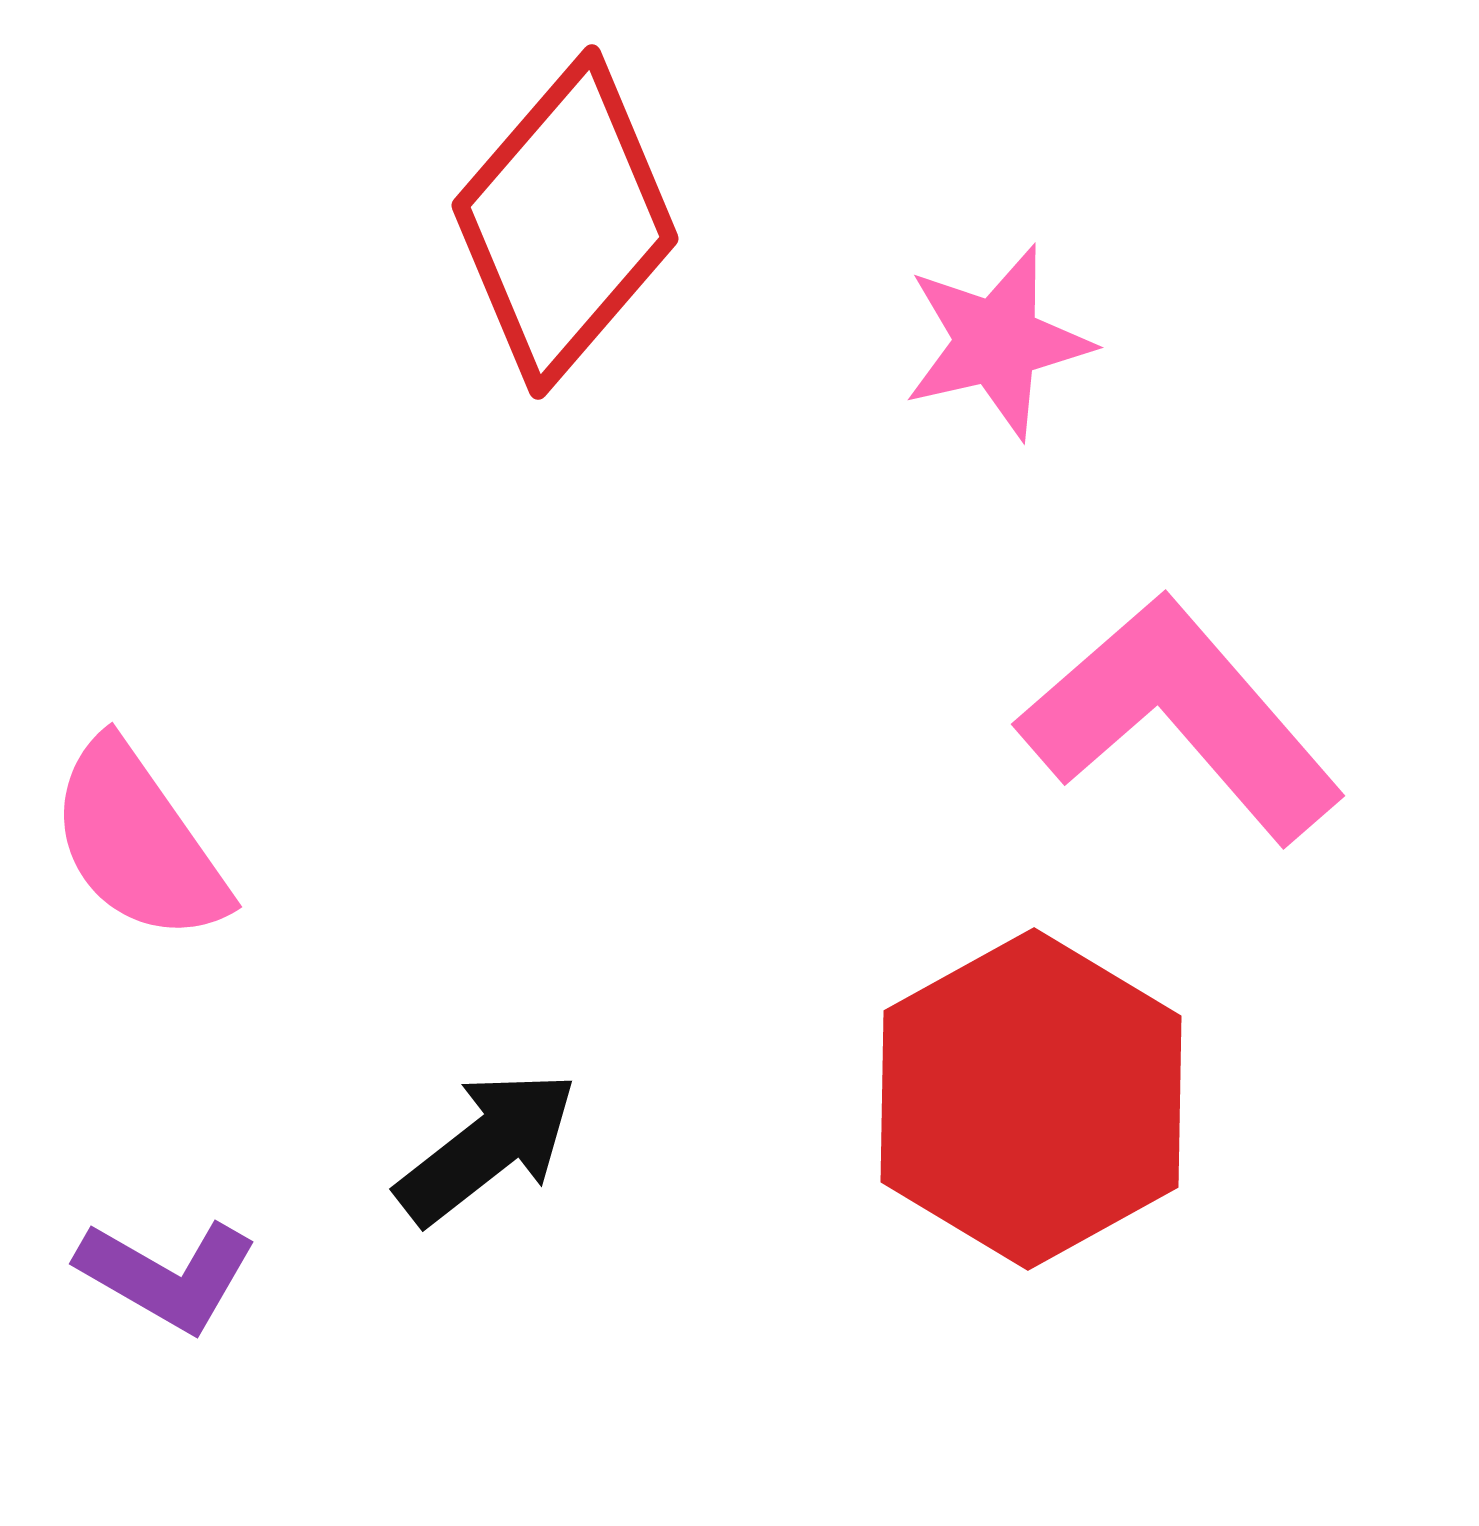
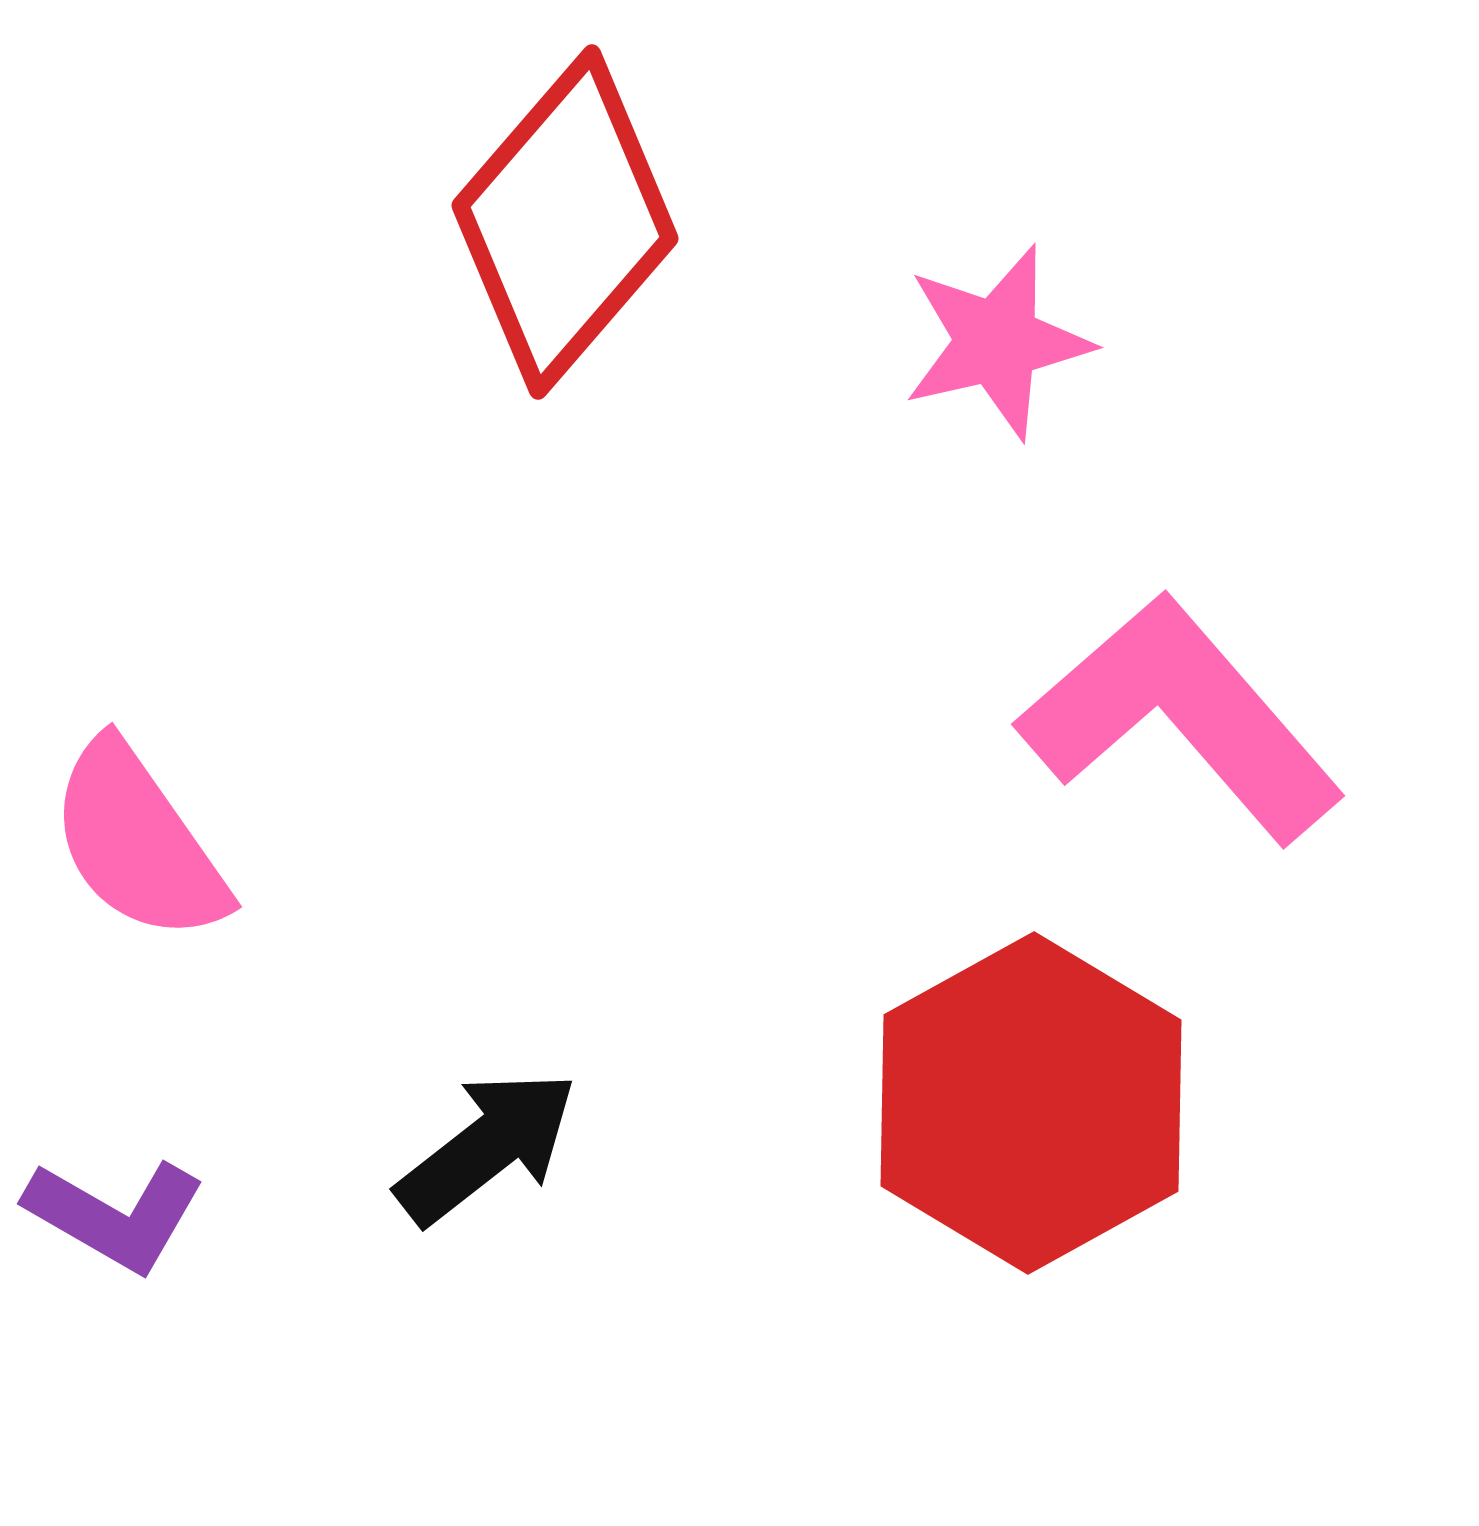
red hexagon: moved 4 px down
purple L-shape: moved 52 px left, 60 px up
